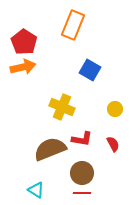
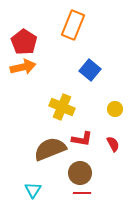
blue square: rotated 10 degrees clockwise
brown circle: moved 2 px left
cyan triangle: moved 3 px left; rotated 30 degrees clockwise
